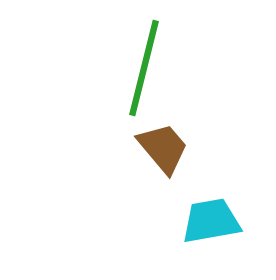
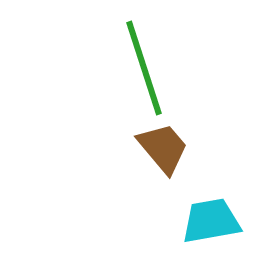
green line: rotated 32 degrees counterclockwise
